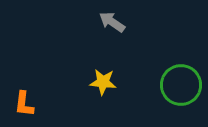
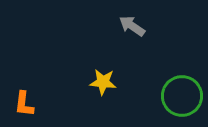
gray arrow: moved 20 px right, 4 px down
green circle: moved 1 px right, 11 px down
